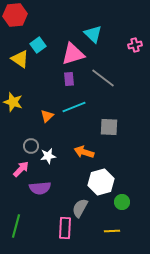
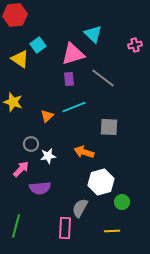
gray circle: moved 2 px up
